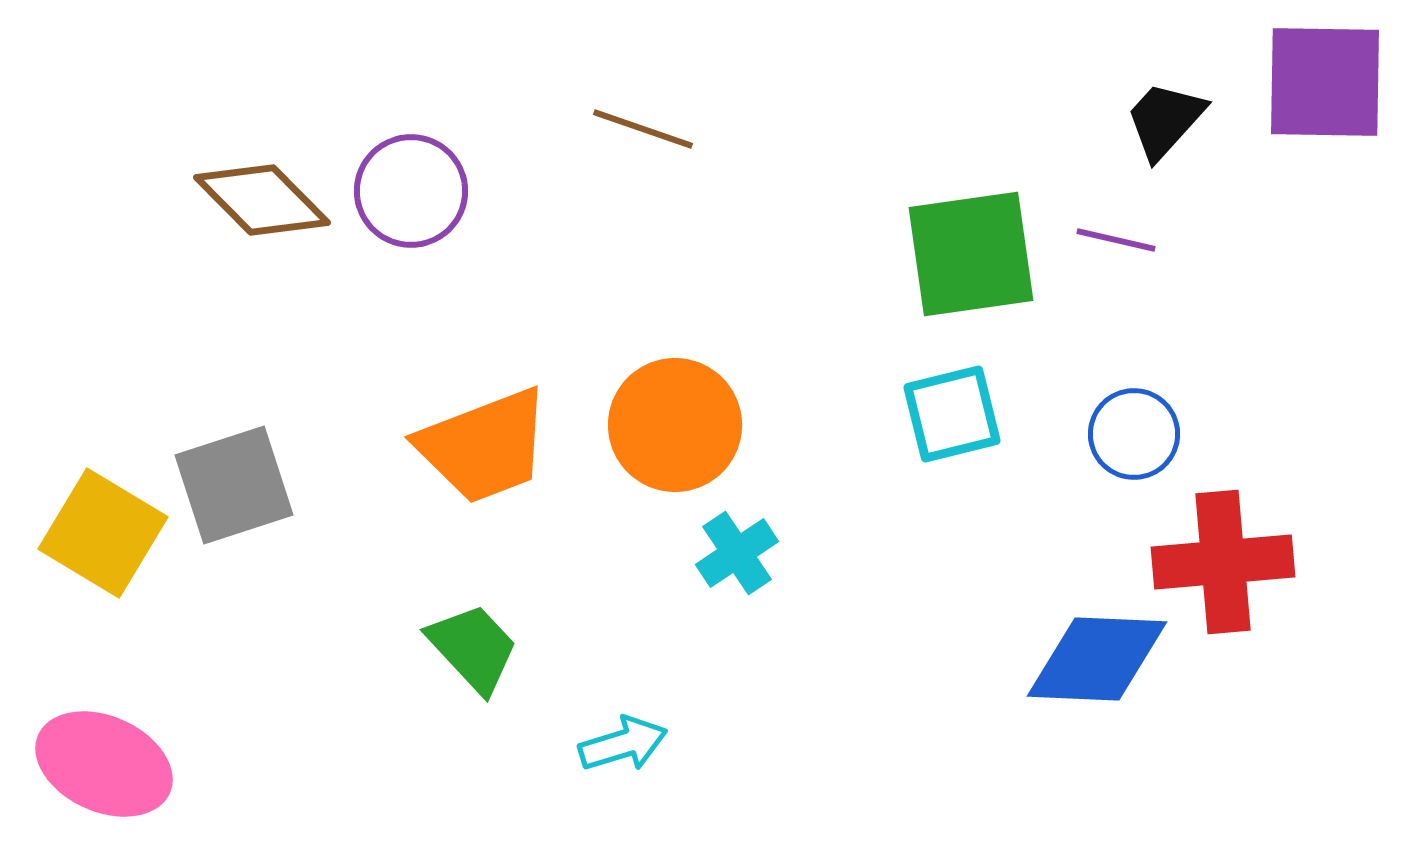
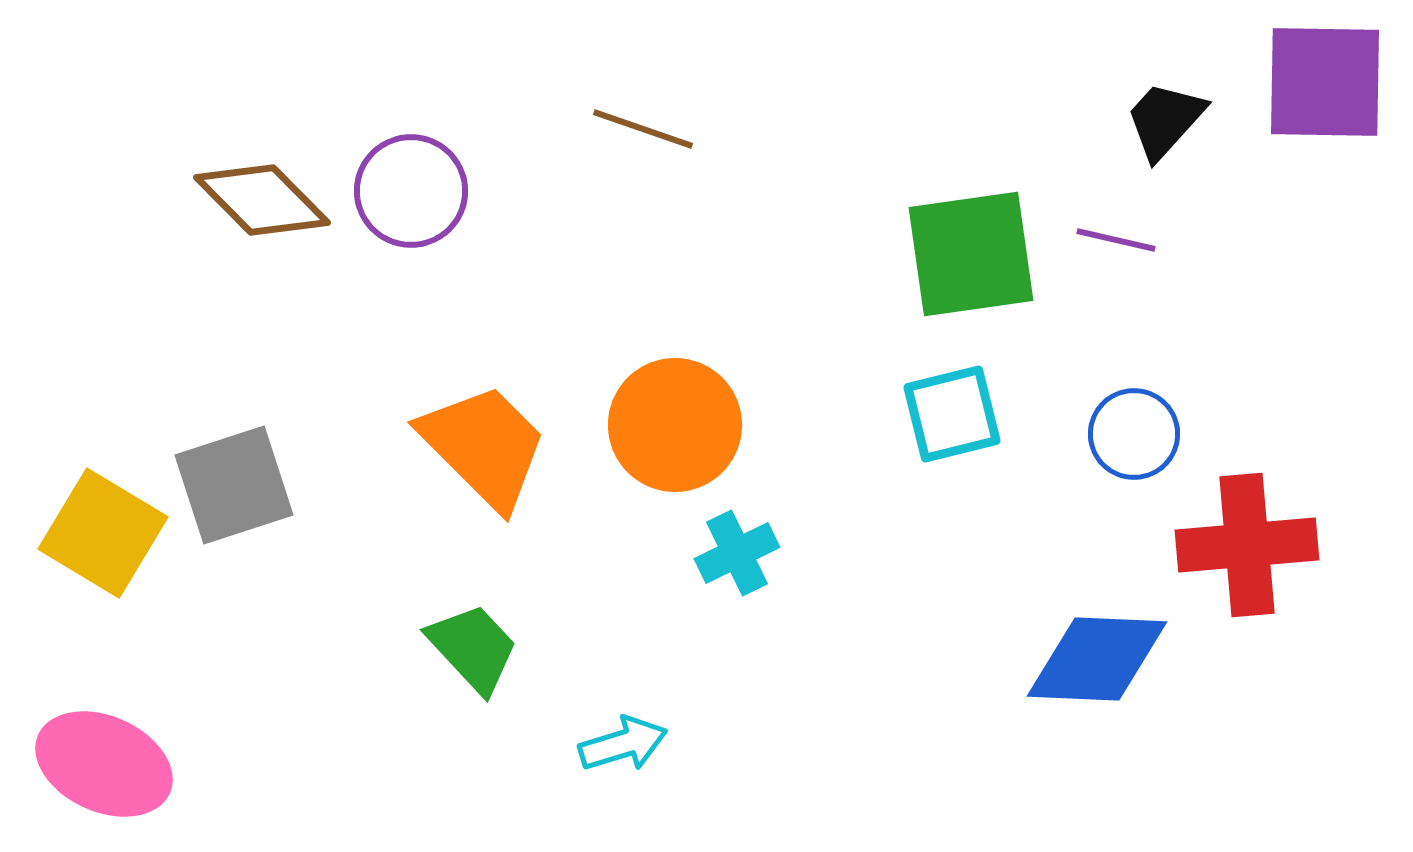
orange trapezoid: rotated 114 degrees counterclockwise
cyan cross: rotated 8 degrees clockwise
red cross: moved 24 px right, 17 px up
